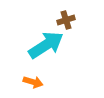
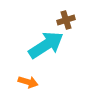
orange arrow: moved 5 px left
